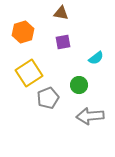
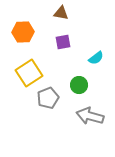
orange hexagon: rotated 15 degrees clockwise
gray arrow: rotated 20 degrees clockwise
